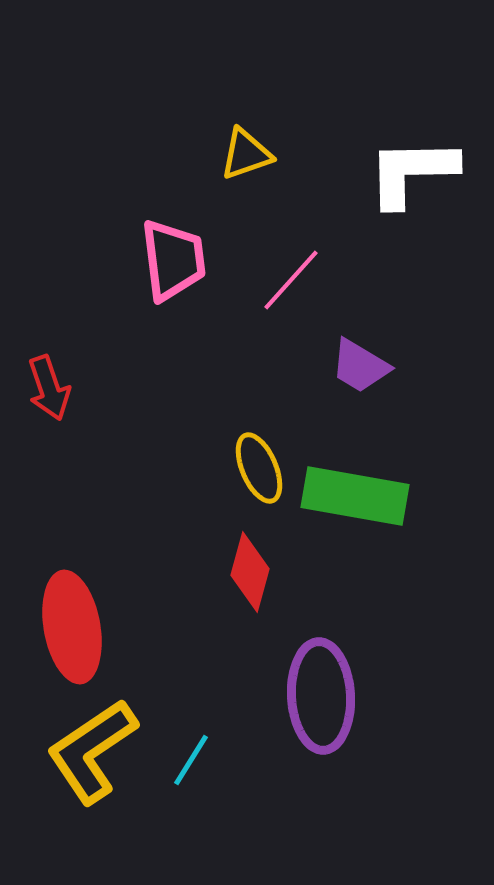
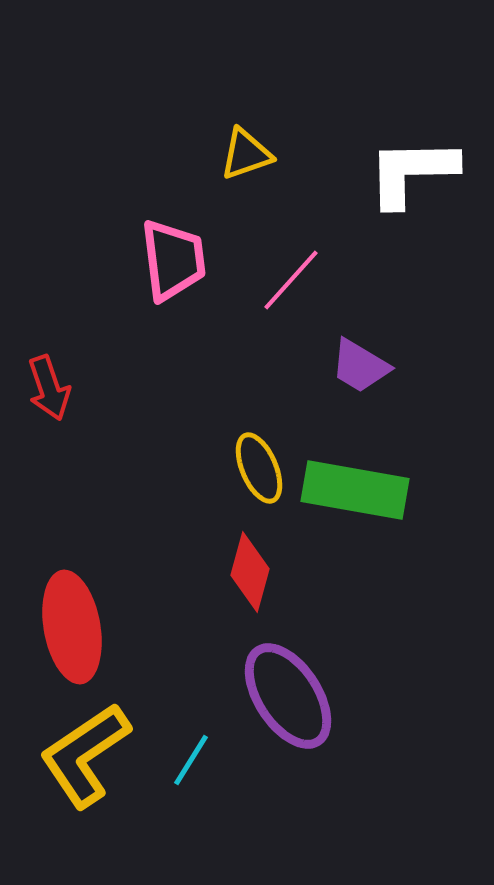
green rectangle: moved 6 px up
purple ellipse: moved 33 px left; rotated 30 degrees counterclockwise
yellow L-shape: moved 7 px left, 4 px down
